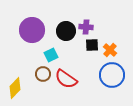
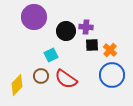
purple circle: moved 2 px right, 13 px up
brown circle: moved 2 px left, 2 px down
yellow diamond: moved 2 px right, 3 px up
